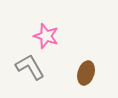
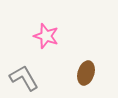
gray L-shape: moved 6 px left, 11 px down
